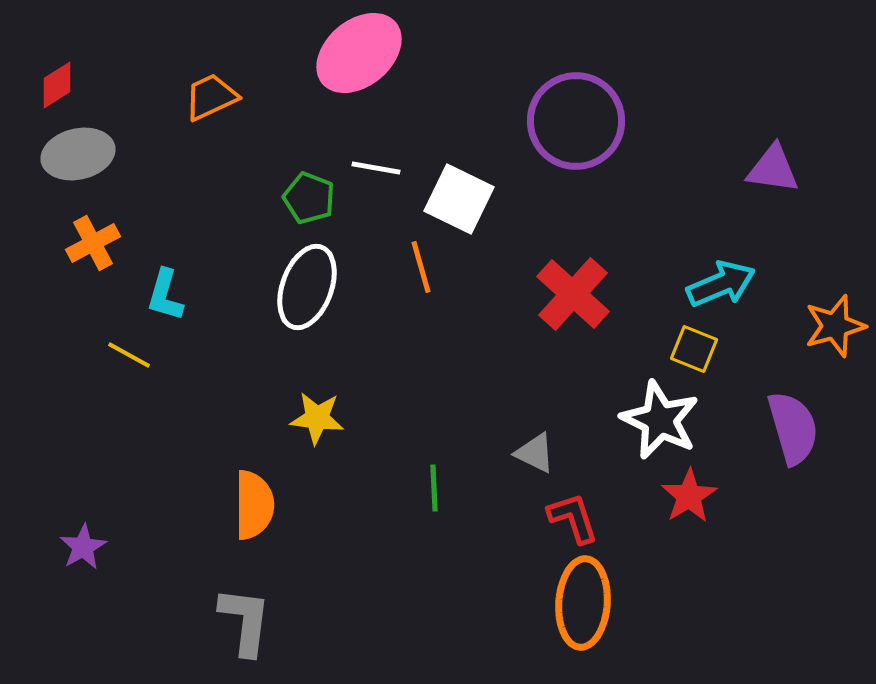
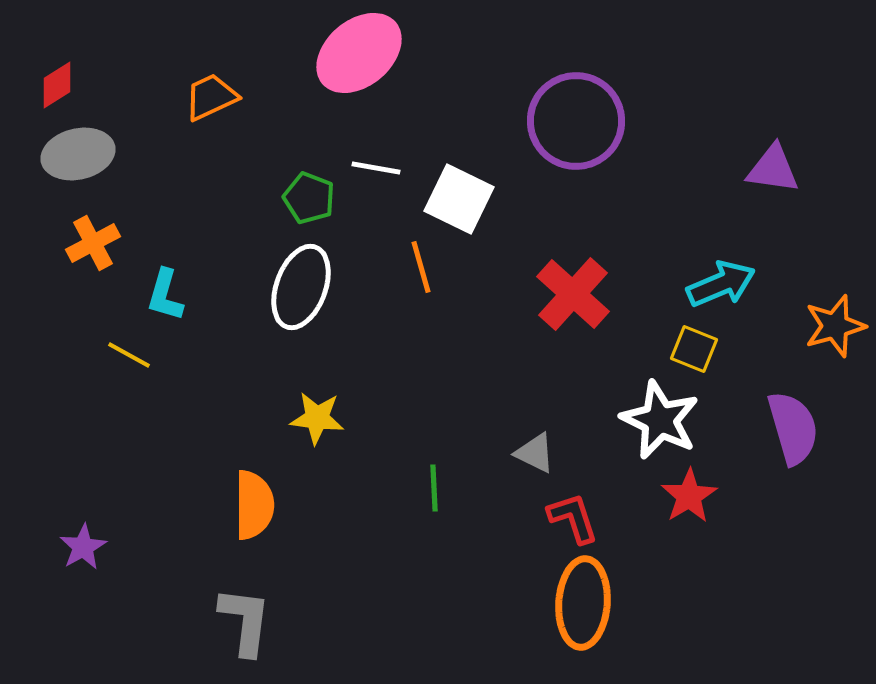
white ellipse: moved 6 px left
